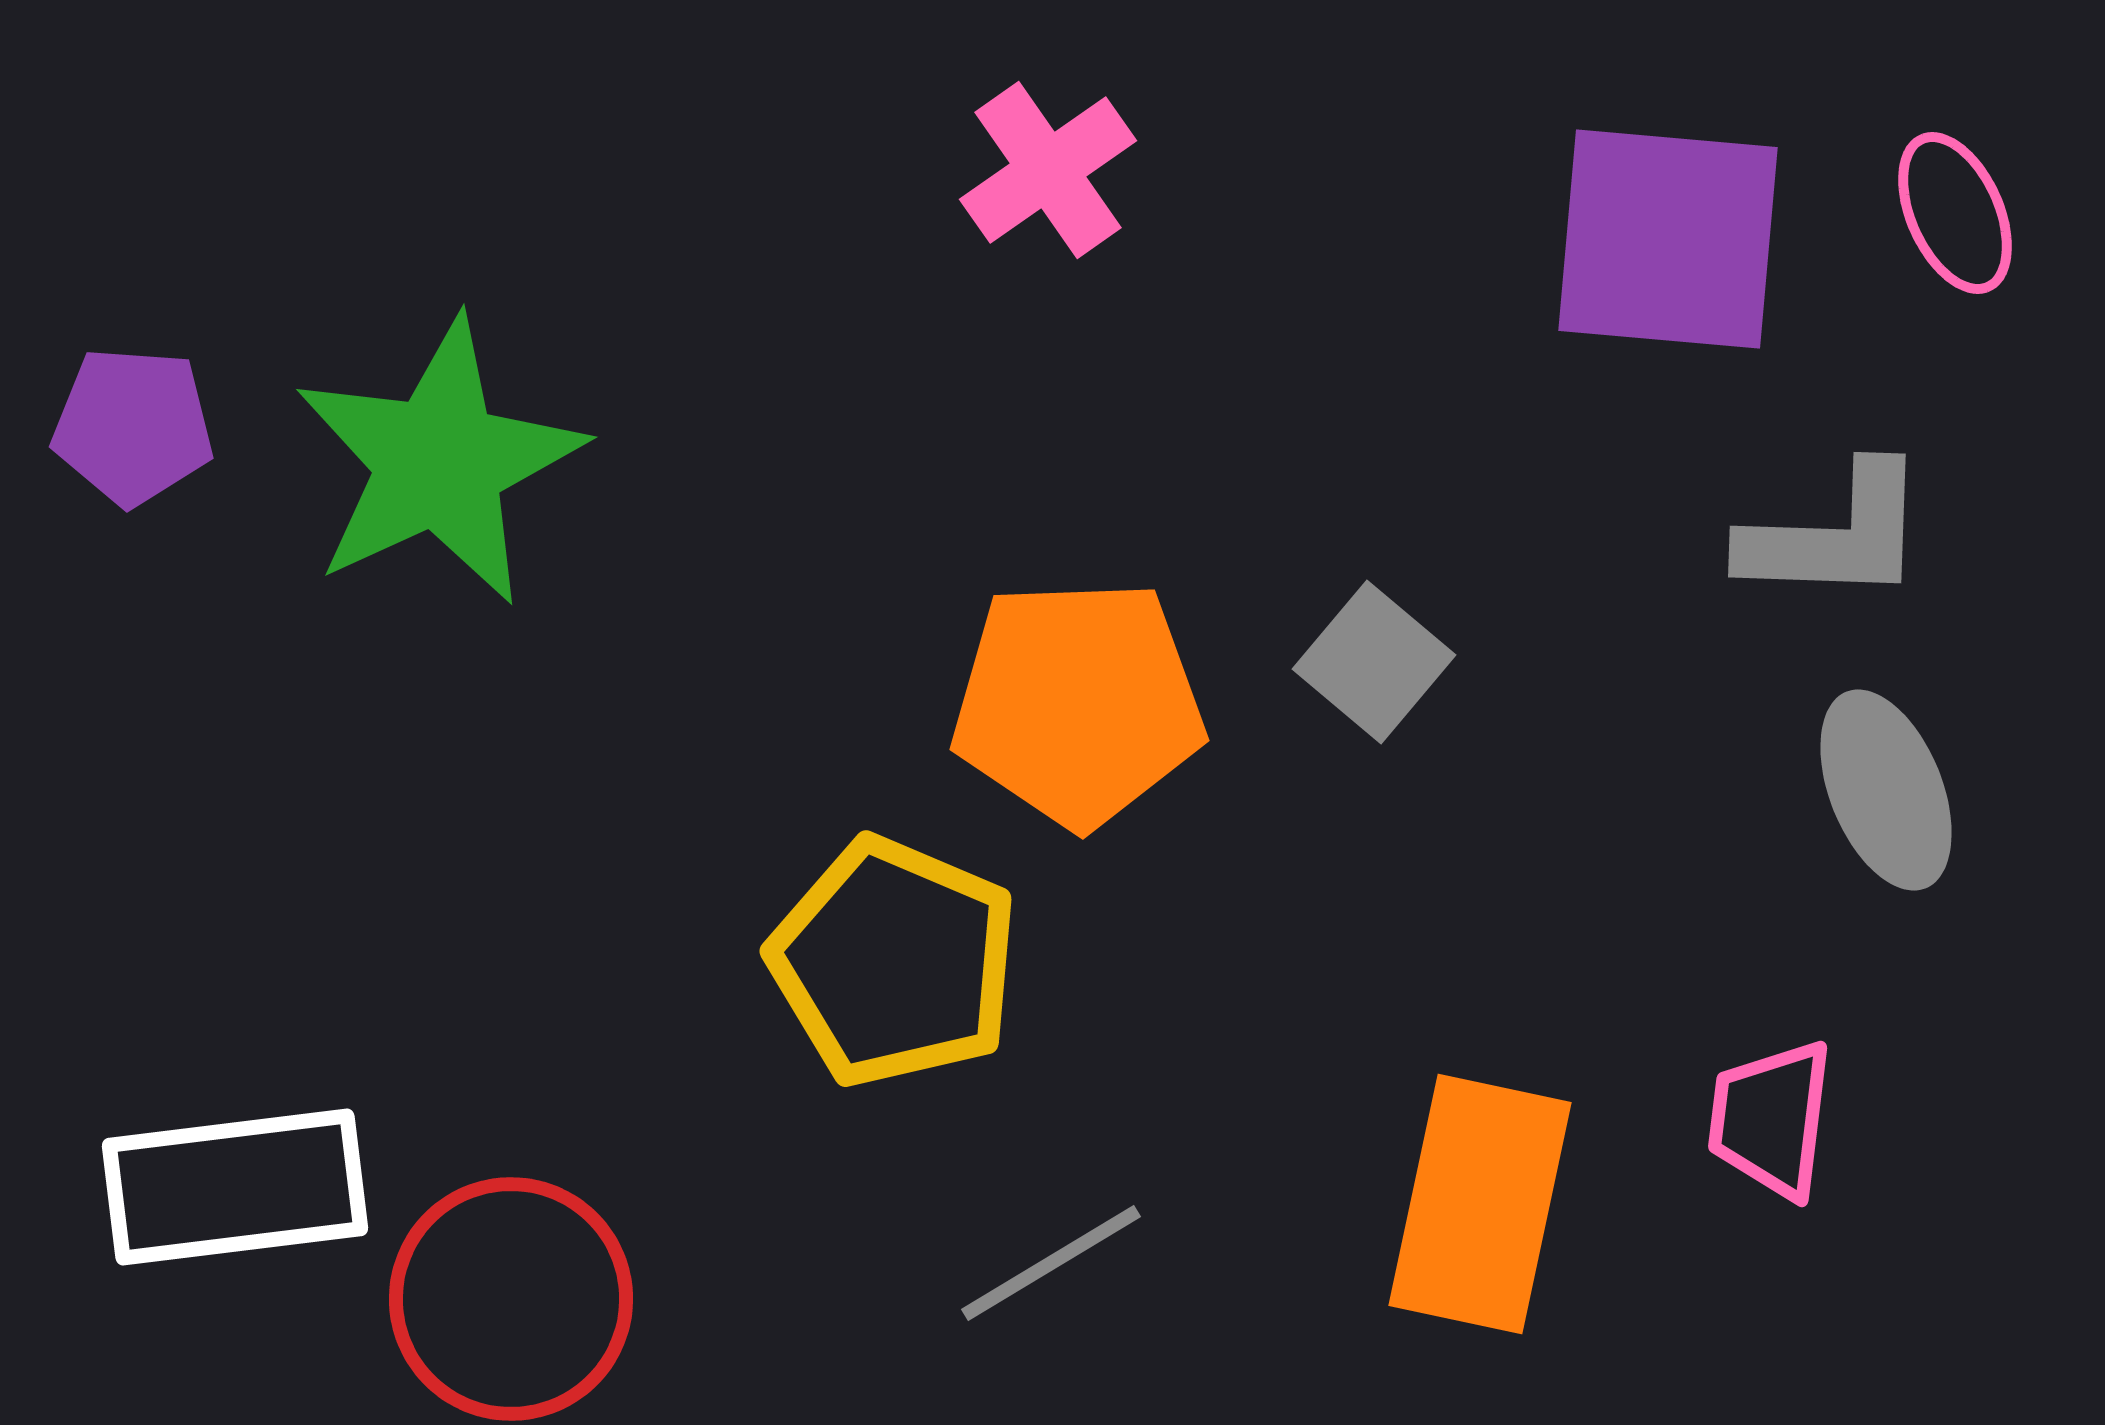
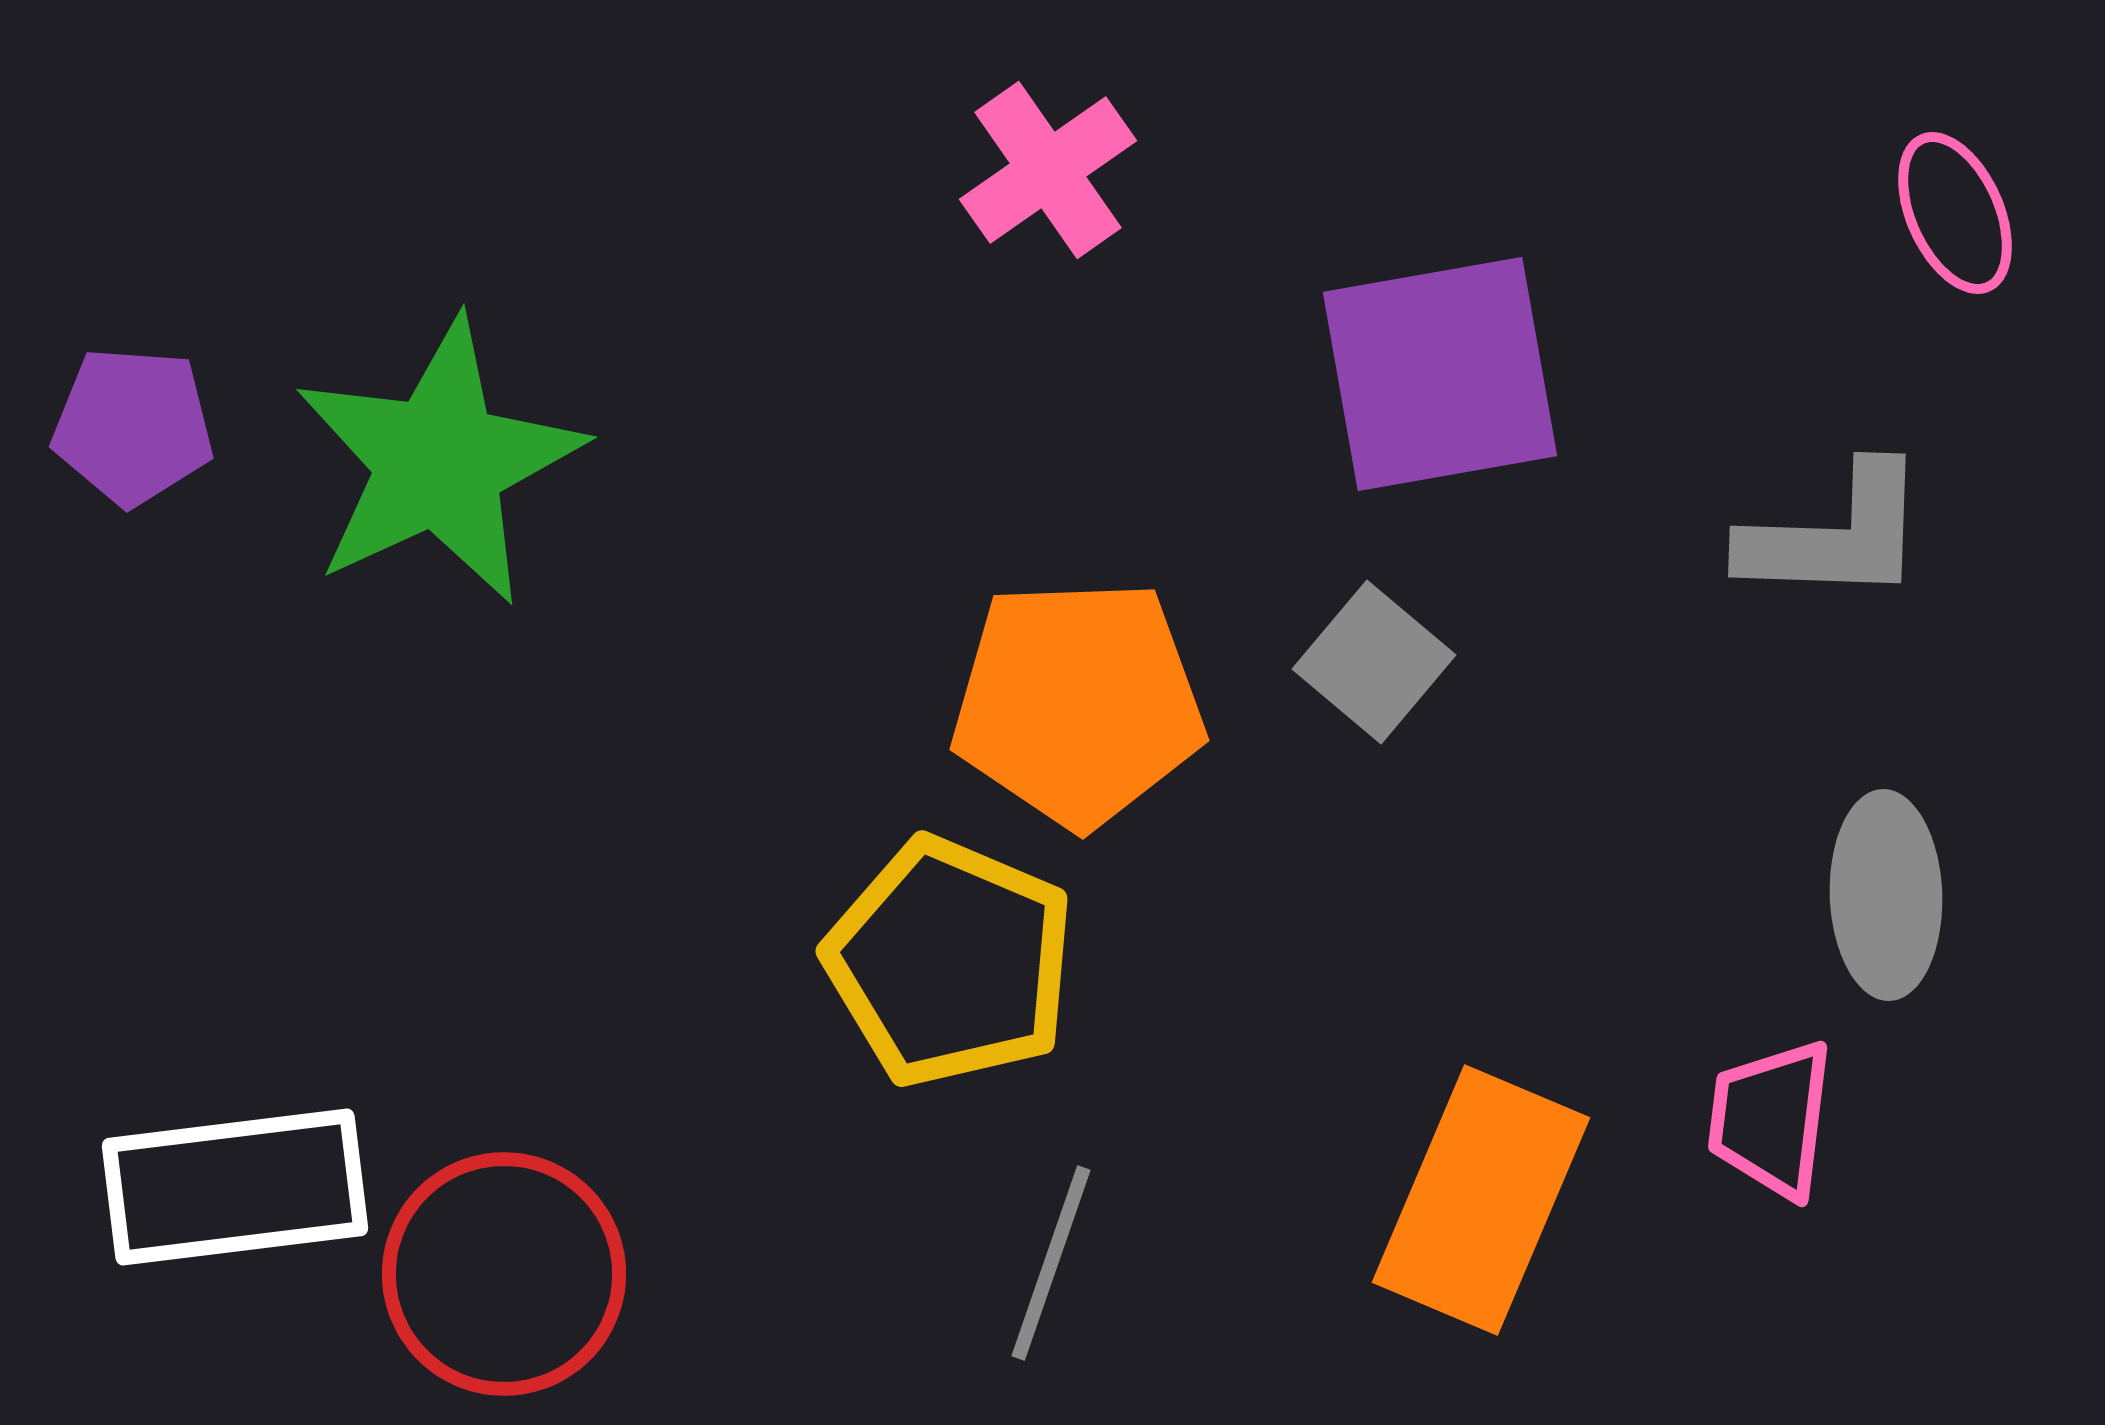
purple square: moved 228 px left, 135 px down; rotated 15 degrees counterclockwise
gray ellipse: moved 105 px down; rotated 20 degrees clockwise
yellow pentagon: moved 56 px right
orange rectangle: moved 1 px right, 4 px up; rotated 11 degrees clockwise
gray line: rotated 40 degrees counterclockwise
red circle: moved 7 px left, 25 px up
